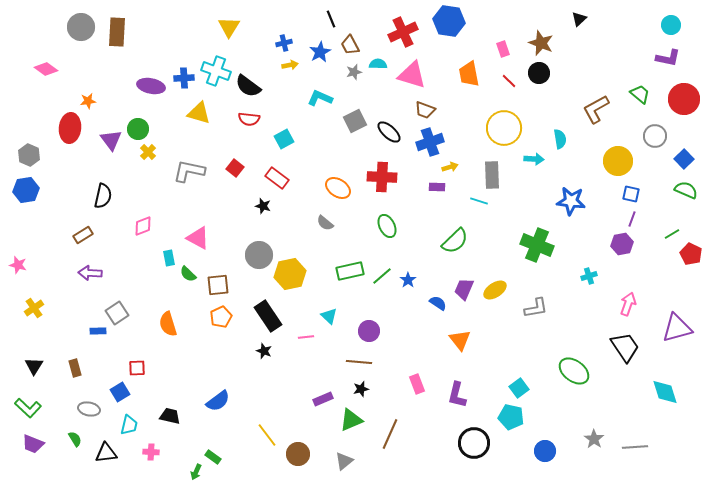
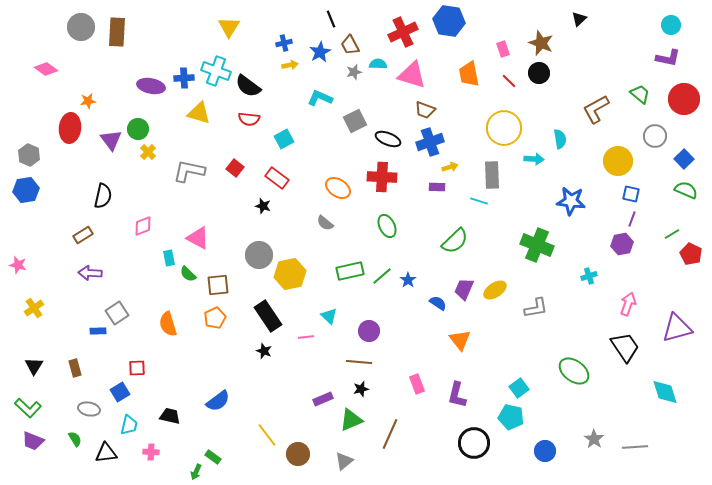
black ellipse at (389, 132): moved 1 px left, 7 px down; rotated 20 degrees counterclockwise
orange pentagon at (221, 317): moved 6 px left, 1 px down
purple trapezoid at (33, 444): moved 3 px up
